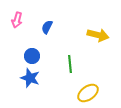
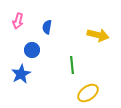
pink arrow: moved 1 px right, 1 px down
blue semicircle: rotated 16 degrees counterclockwise
blue circle: moved 6 px up
green line: moved 2 px right, 1 px down
blue star: moved 9 px left, 4 px up; rotated 24 degrees clockwise
